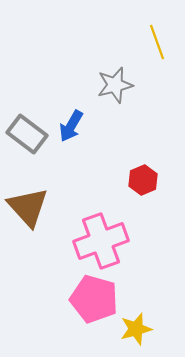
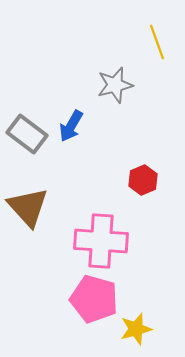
pink cross: rotated 24 degrees clockwise
